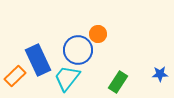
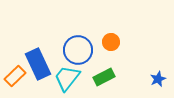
orange circle: moved 13 px right, 8 px down
blue rectangle: moved 4 px down
blue star: moved 2 px left, 5 px down; rotated 21 degrees counterclockwise
green rectangle: moved 14 px left, 5 px up; rotated 30 degrees clockwise
